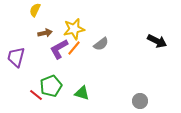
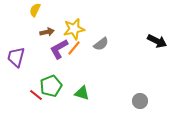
brown arrow: moved 2 px right, 1 px up
